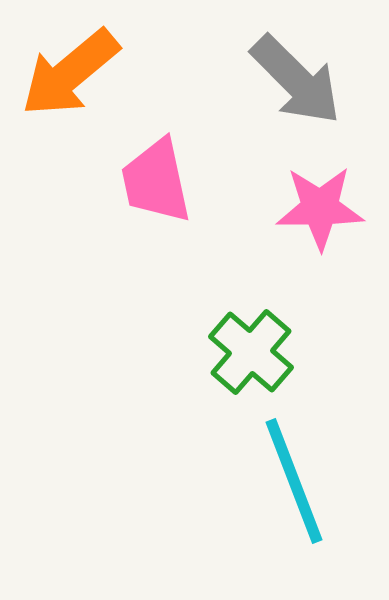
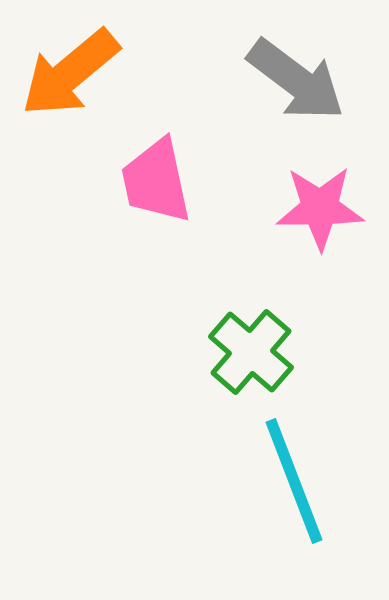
gray arrow: rotated 8 degrees counterclockwise
